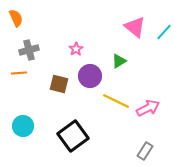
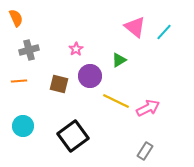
green triangle: moved 1 px up
orange line: moved 8 px down
